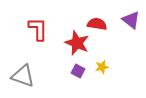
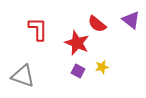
red semicircle: rotated 150 degrees counterclockwise
